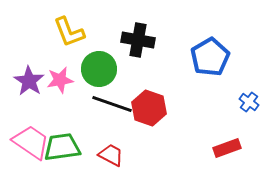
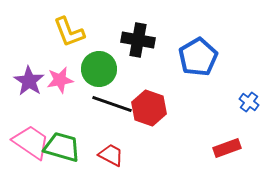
blue pentagon: moved 12 px left
green trapezoid: rotated 24 degrees clockwise
